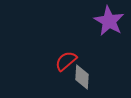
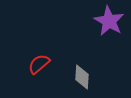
red semicircle: moved 27 px left, 3 px down
